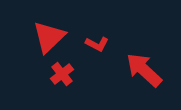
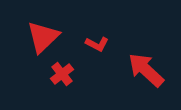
red triangle: moved 6 px left
red arrow: moved 2 px right
